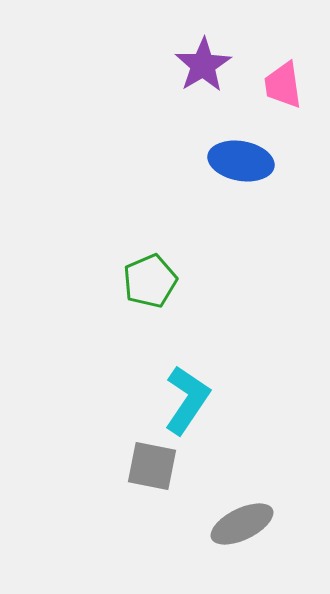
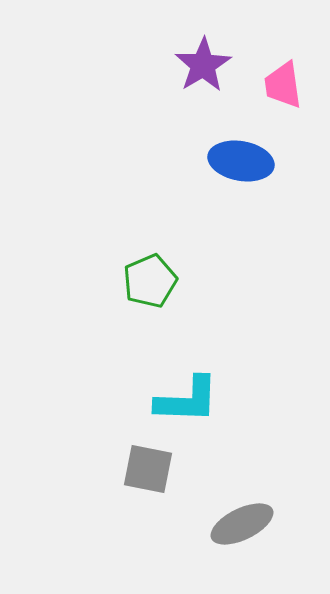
cyan L-shape: rotated 58 degrees clockwise
gray square: moved 4 px left, 3 px down
